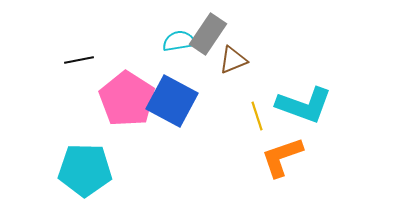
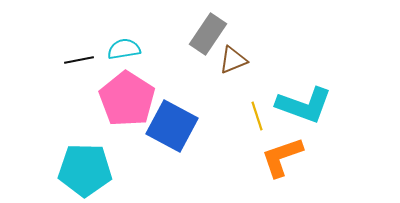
cyan semicircle: moved 55 px left, 8 px down
blue square: moved 25 px down
